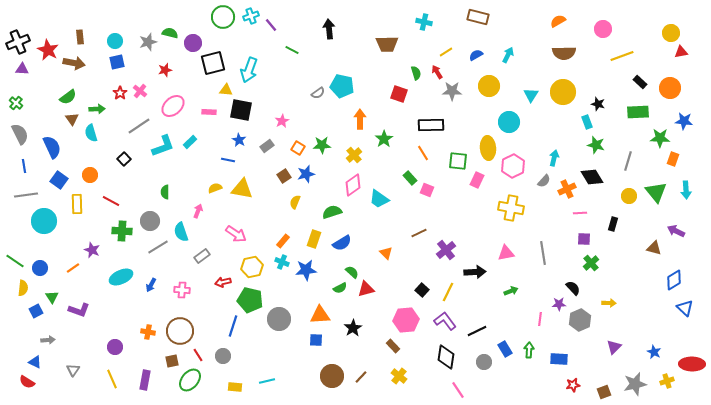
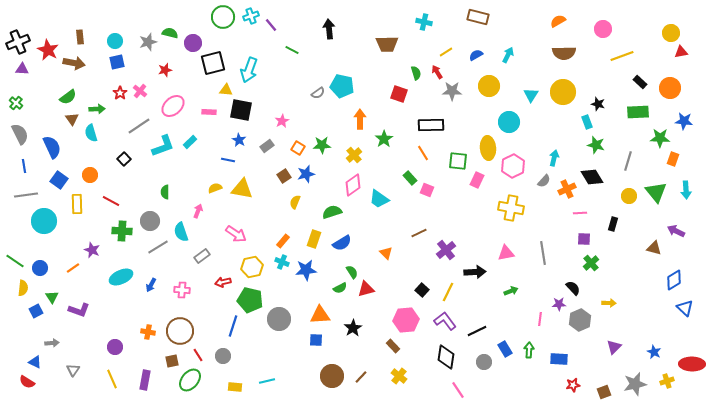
green semicircle at (352, 272): rotated 16 degrees clockwise
gray arrow at (48, 340): moved 4 px right, 3 px down
